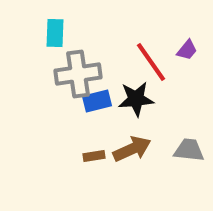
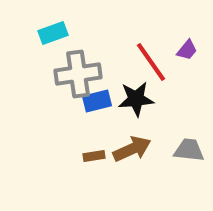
cyan rectangle: moved 2 px left; rotated 68 degrees clockwise
